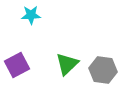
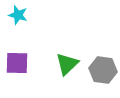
cyan star: moved 13 px left; rotated 18 degrees clockwise
purple square: moved 2 px up; rotated 30 degrees clockwise
